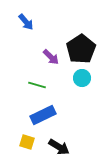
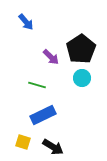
yellow square: moved 4 px left
black arrow: moved 6 px left
